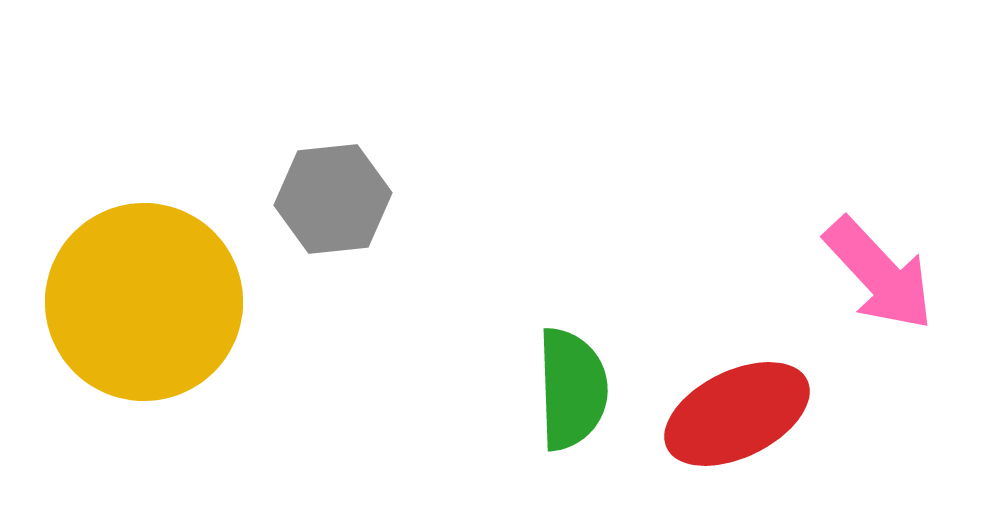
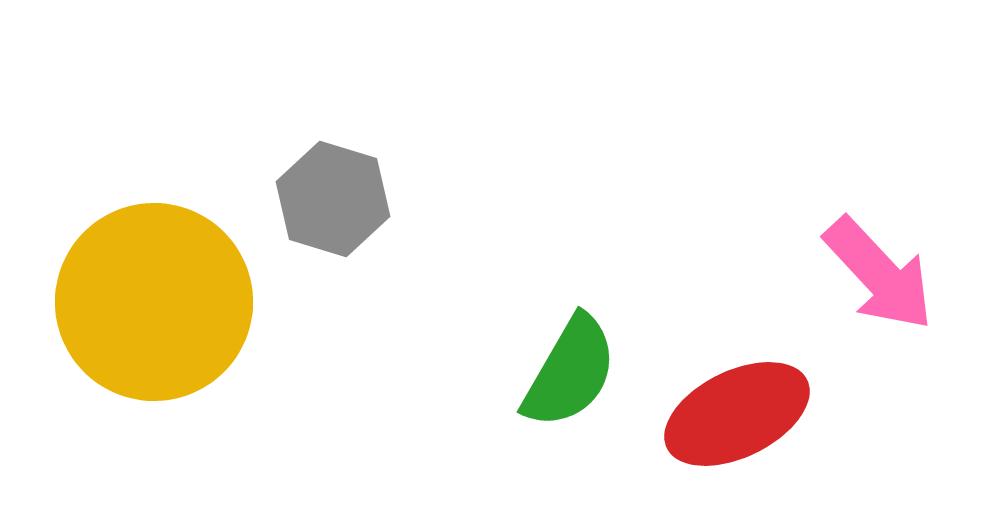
gray hexagon: rotated 23 degrees clockwise
yellow circle: moved 10 px right
green semicircle: moved 2 px left, 17 px up; rotated 32 degrees clockwise
